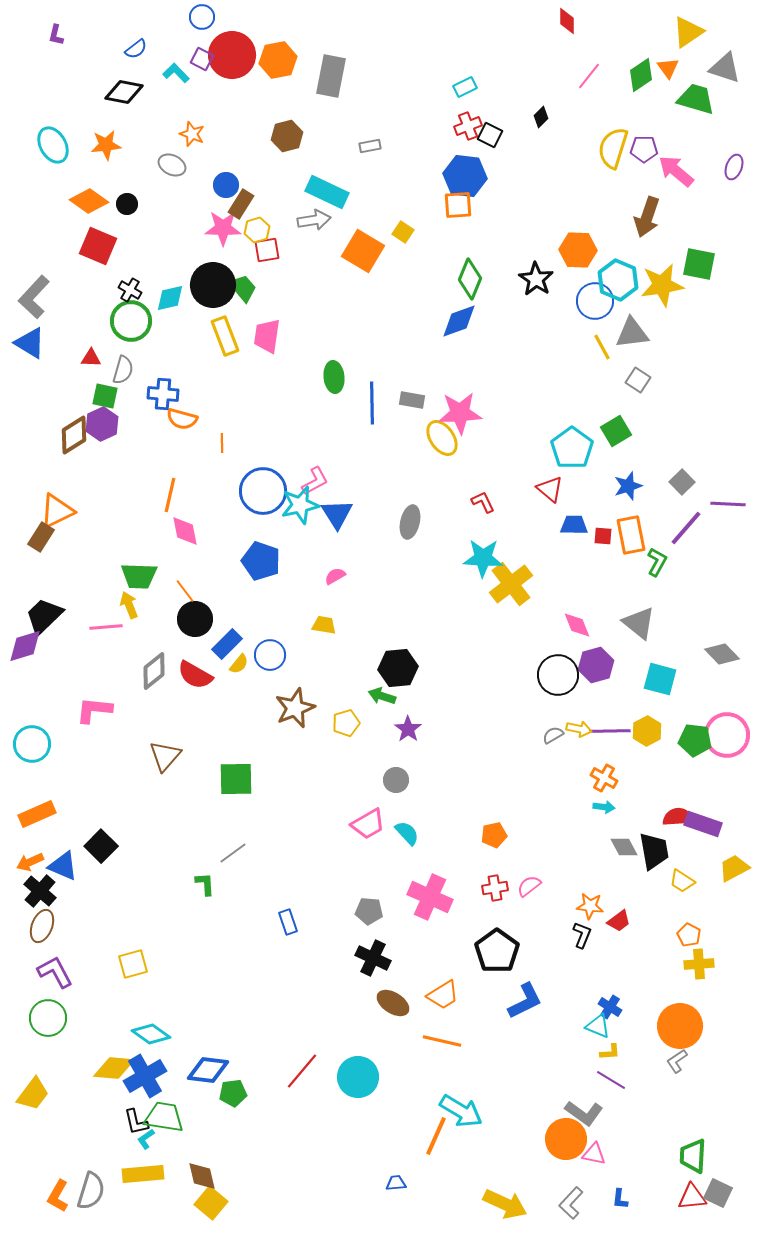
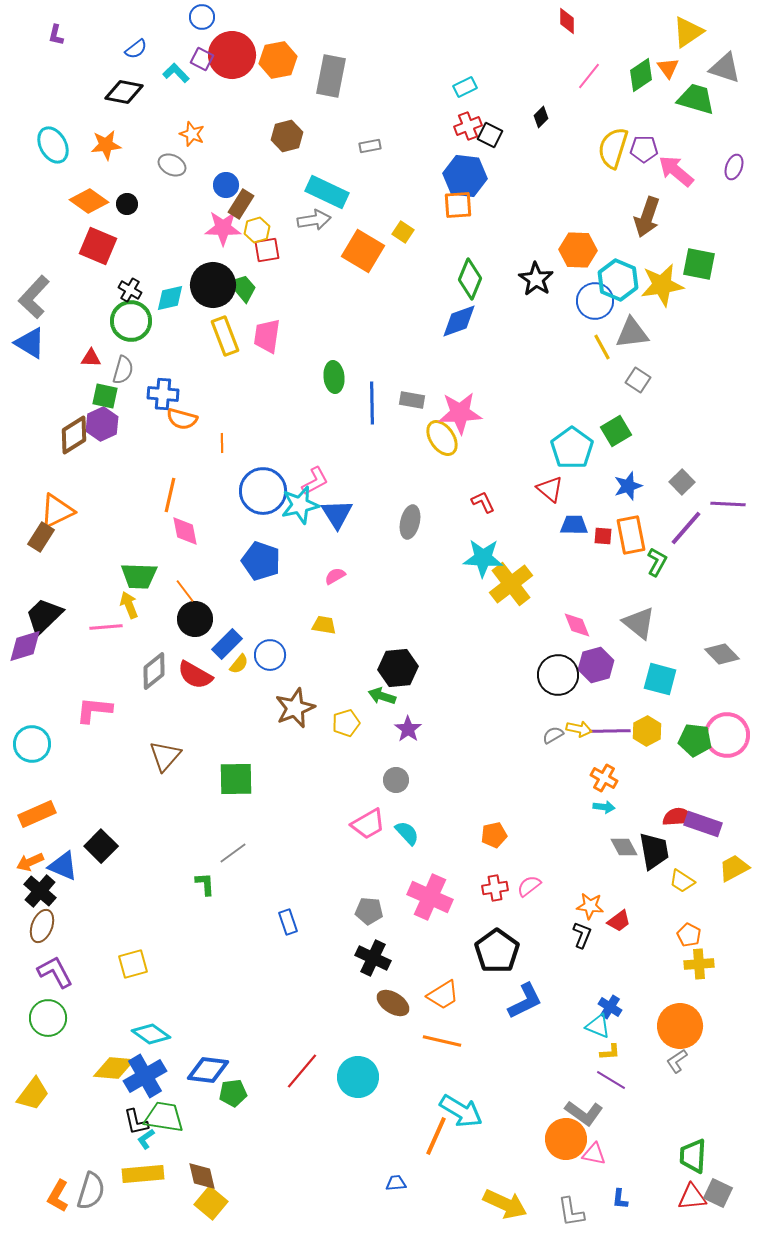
gray L-shape at (571, 1203): moved 9 px down; rotated 52 degrees counterclockwise
